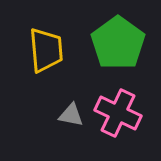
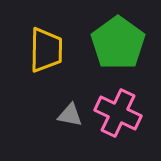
yellow trapezoid: rotated 6 degrees clockwise
gray triangle: moved 1 px left
